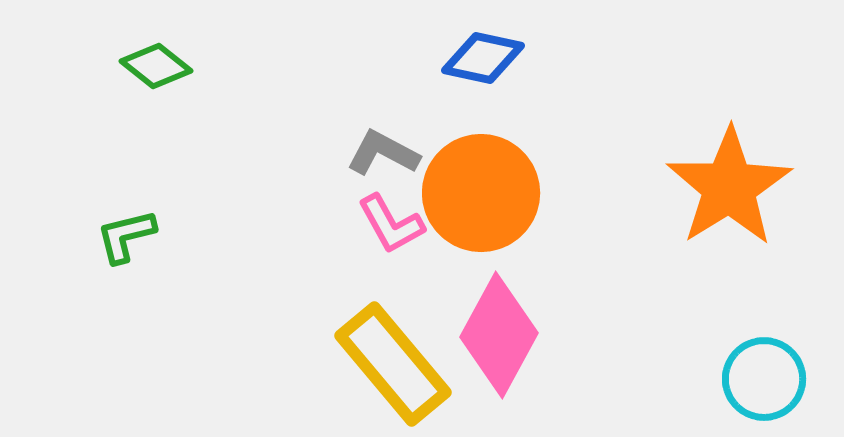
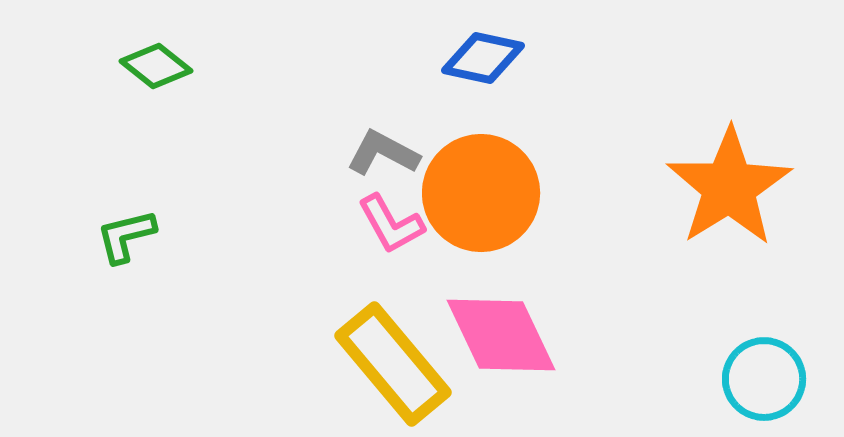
pink diamond: moved 2 px right; rotated 54 degrees counterclockwise
